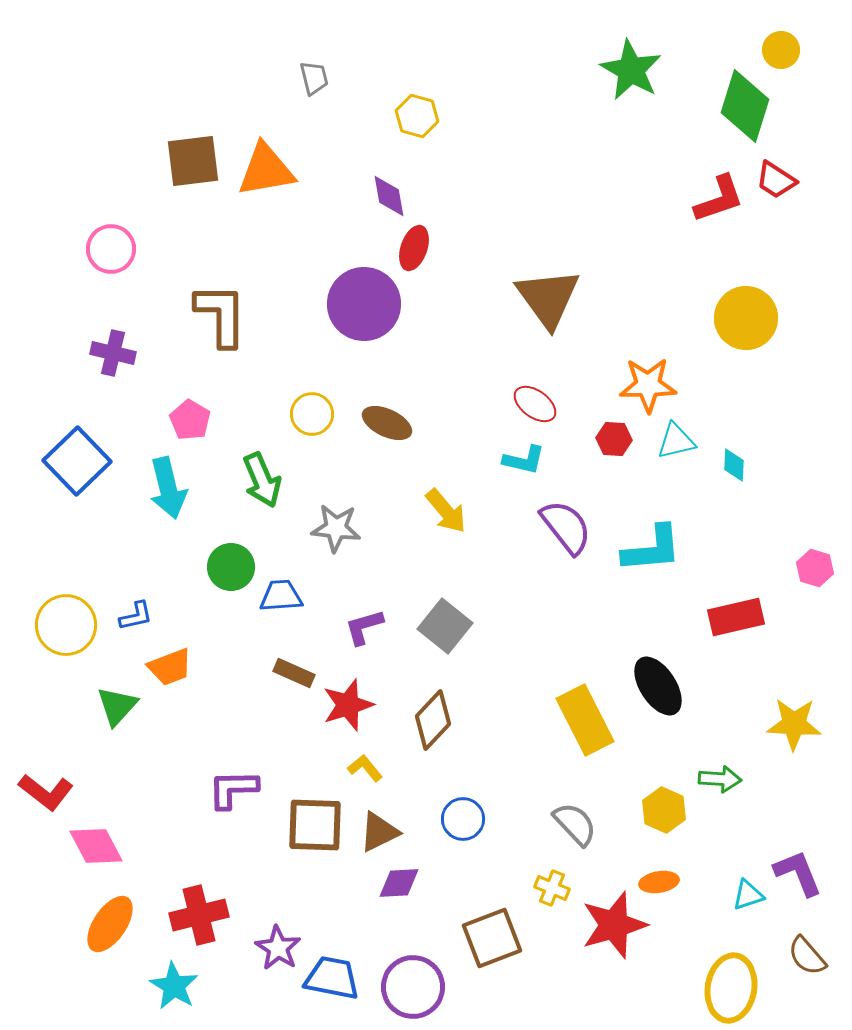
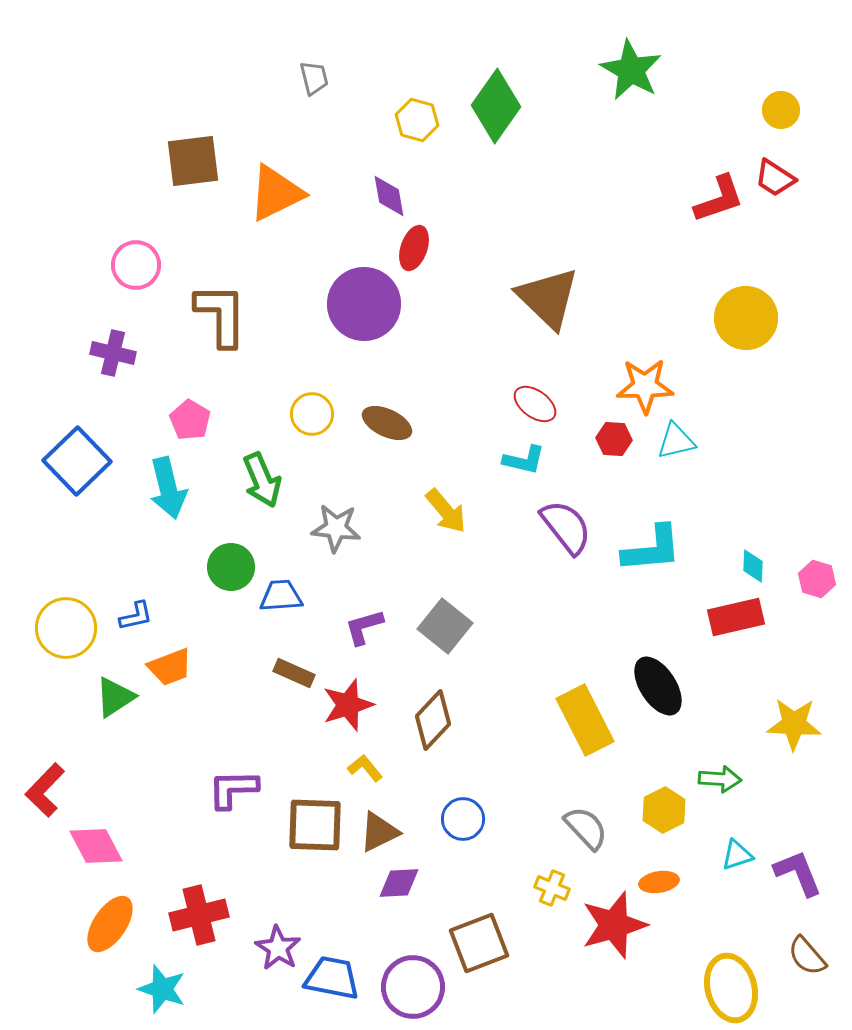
yellow circle at (781, 50): moved 60 px down
green diamond at (745, 106): moved 249 px left; rotated 18 degrees clockwise
yellow hexagon at (417, 116): moved 4 px down
orange triangle at (266, 170): moved 10 px right, 23 px down; rotated 16 degrees counterclockwise
red trapezoid at (776, 180): moved 1 px left, 2 px up
pink circle at (111, 249): moved 25 px right, 16 px down
brown triangle at (548, 298): rotated 10 degrees counterclockwise
orange star at (648, 385): moved 3 px left, 1 px down
cyan diamond at (734, 465): moved 19 px right, 101 px down
pink hexagon at (815, 568): moved 2 px right, 11 px down
yellow circle at (66, 625): moved 3 px down
green triangle at (117, 706): moved 2 px left, 9 px up; rotated 15 degrees clockwise
red L-shape at (46, 792): moved 1 px left, 2 px up; rotated 96 degrees clockwise
yellow hexagon at (664, 810): rotated 9 degrees clockwise
gray semicircle at (575, 824): moved 11 px right, 4 px down
cyan triangle at (748, 895): moved 11 px left, 40 px up
brown square at (492, 938): moved 13 px left, 5 px down
cyan star at (174, 986): moved 12 px left, 3 px down; rotated 12 degrees counterclockwise
yellow ellipse at (731, 988): rotated 24 degrees counterclockwise
